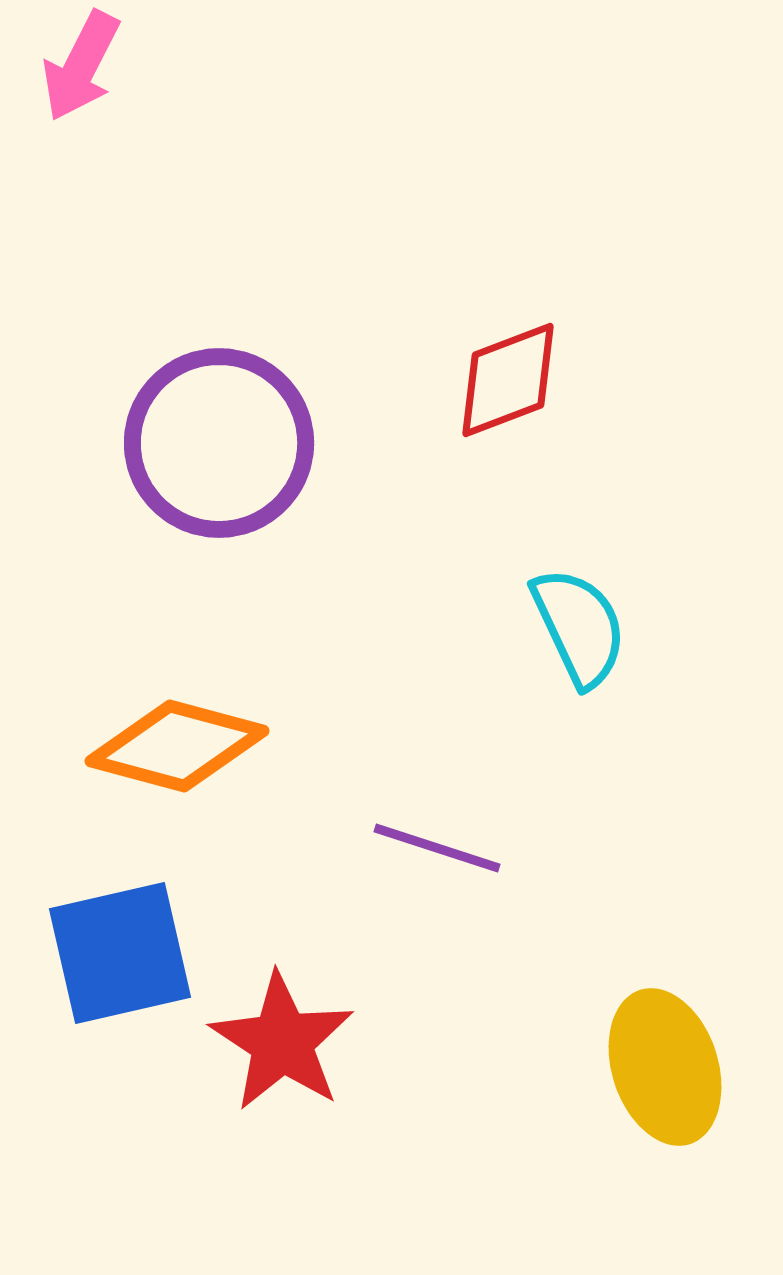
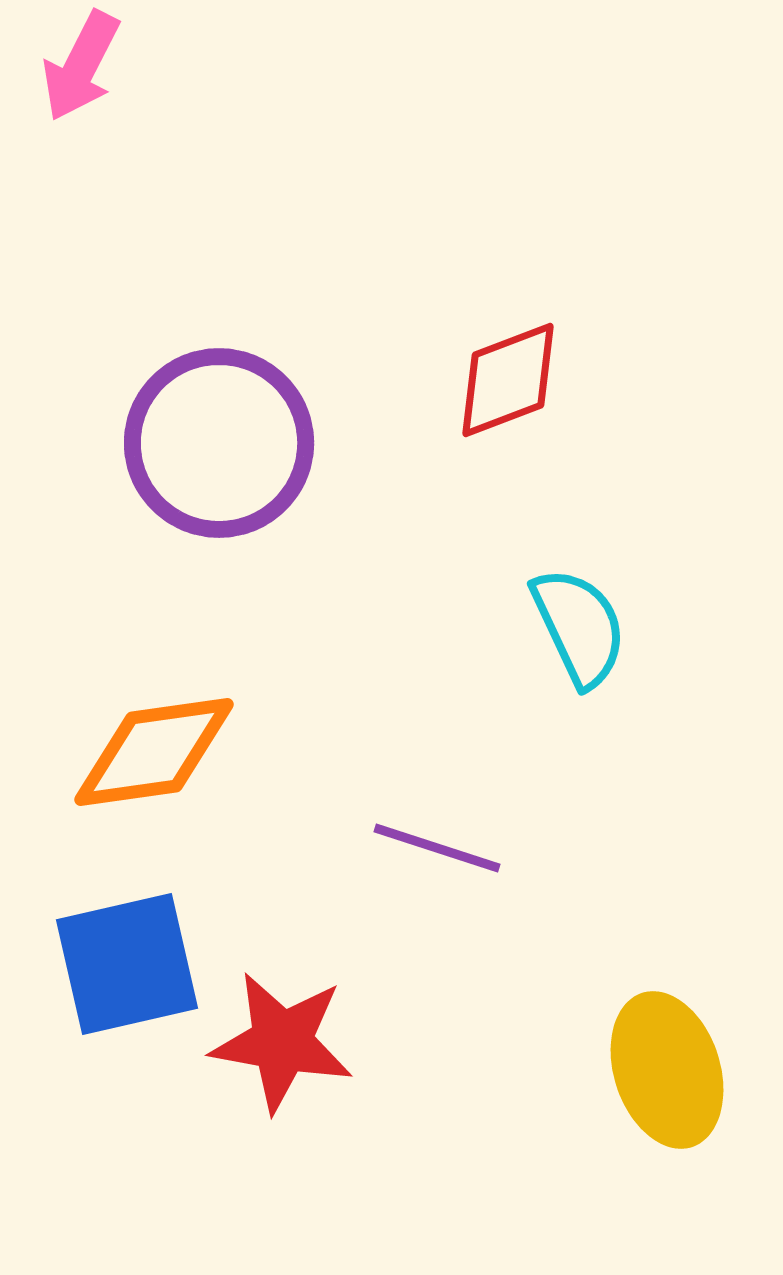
orange diamond: moved 23 px left, 6 px down; rotated 23 degrees counterclockwise
blue square: moved 7 px right, 11 px down
red star: rotated 23 degrees counterclockwise
yellow ellipse: moved 2 px right, 3 px down
